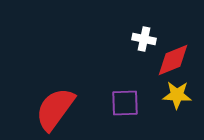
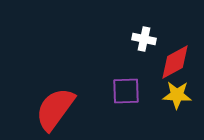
red diamond: moved 2 px right, 2 px down; rotated 6 degrees counterclockwise
purple square: moved 1 px right, 12 px up
